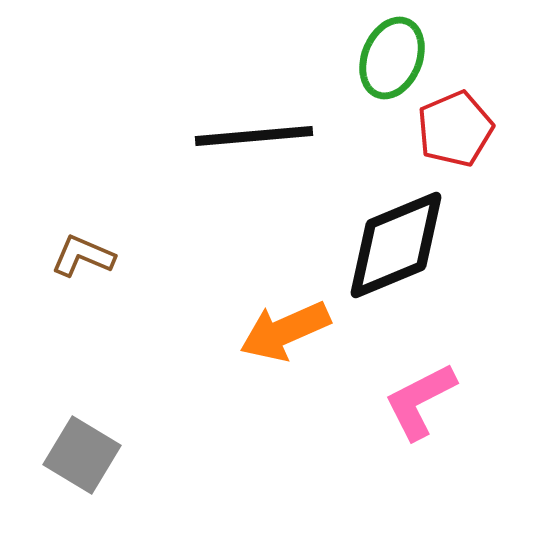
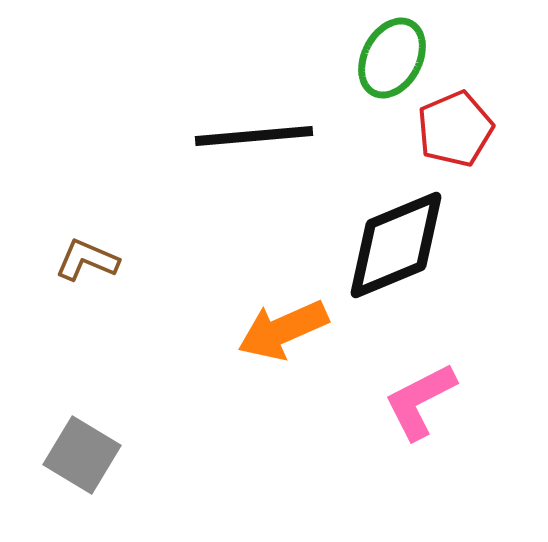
green ellipse: rotated 6 degrees clockwise
brown L-shape: moved 4 px right, 4 px down
orange arrow: moved 2 px left, 1 px up
